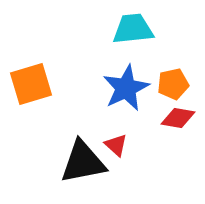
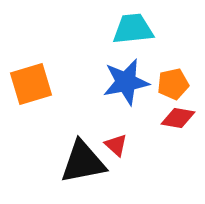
blue star: moved 6 px up; rotated 15 degrees clockwise
